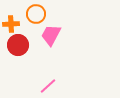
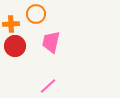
pink trapezoid: moved 7 px down; rotated 15 degrees counterclockwise
red circle: moved 3 px left, 1 px down
